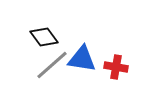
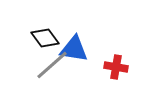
black diamond: moved 1 px right, 1 px down
blue triangle: moved 8 px left, 10 px up
